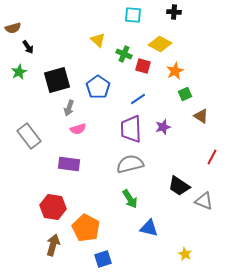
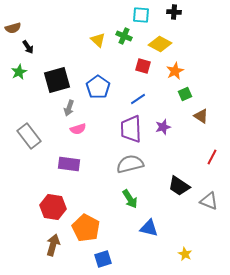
cyan square: moved 8 px right
green cross: moved 18 px up
gray triangle: moved 5 px right
